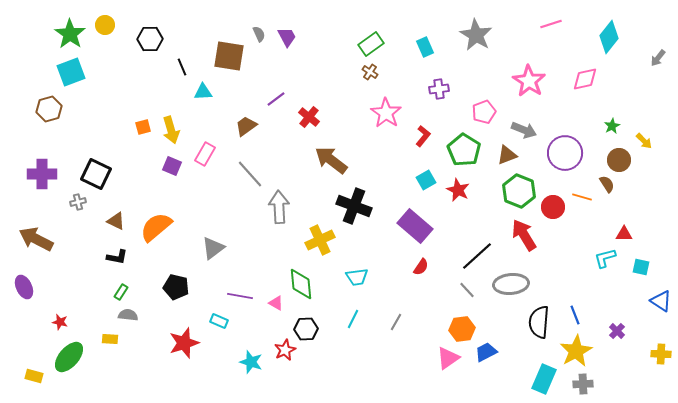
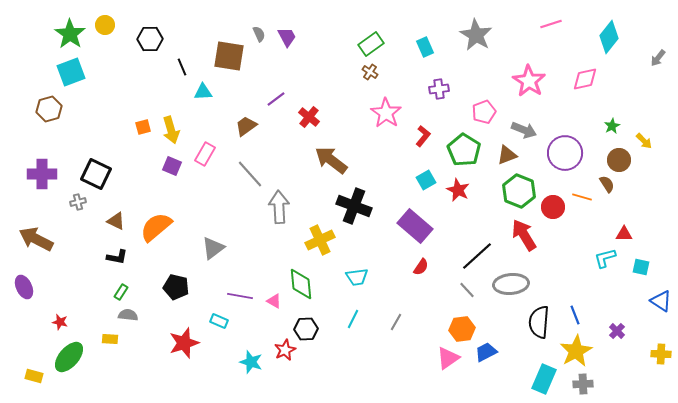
pink triangle at (276, 303): moved 2 px left, 2 px up
